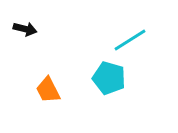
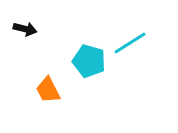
cyan line: moved 3 px down
cyan pentagon: moved 20 px left, 17 px up
